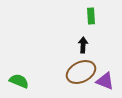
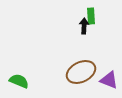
black arrow: moved 1 px right, 19 px up
purple triangle: moved 4 px right, 1 px up
